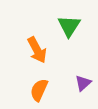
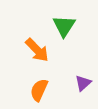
green triangle: moved 5 px left
orange arrow: rotated 16 degrees counterclockwise
